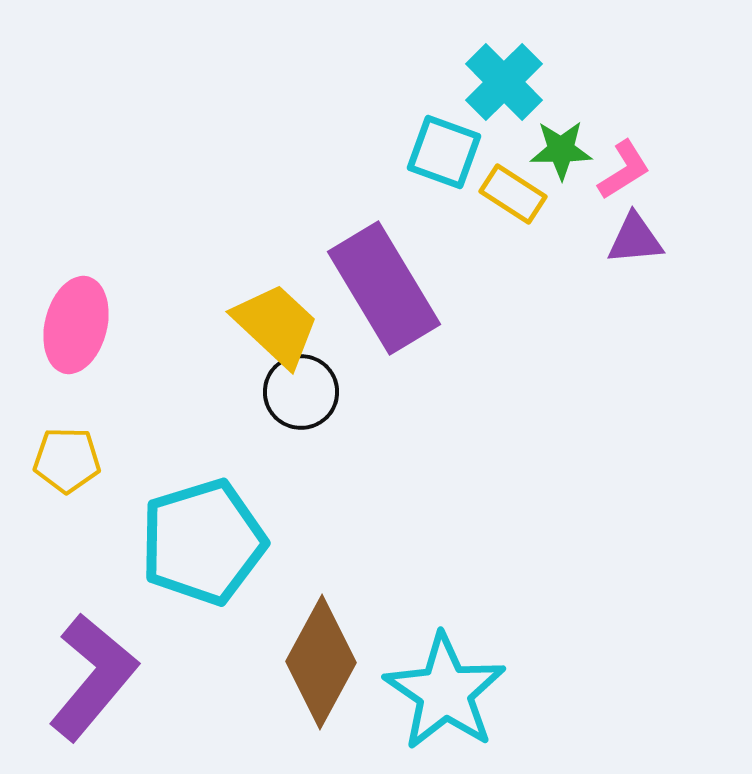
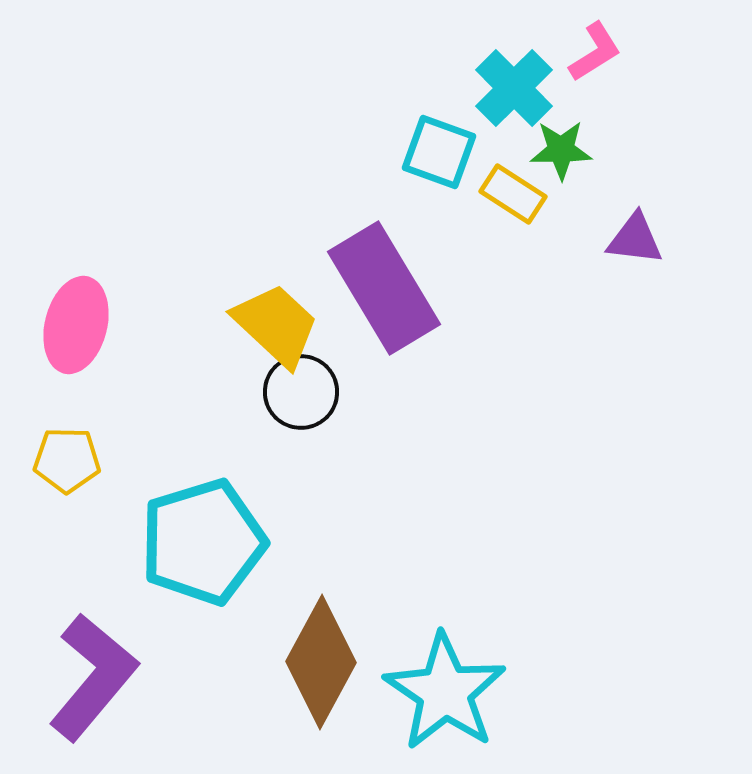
cyan cross: moved 10 px right, 6 px down
cyan square: moved 5 px left
pink L-shape: moved 29 px left, 118 px up
purple triangle: rotated 12 degrees clockwise
